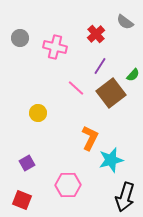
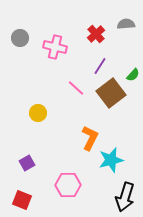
gray semicircle: moved 1 px right, 2 px down; rotated 138 degrees clockwise
